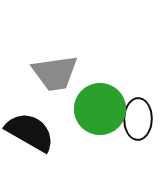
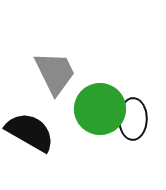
gray trapezoid: rotated 108 degrees counterclockwise
black ellipse: moved 5 px left
